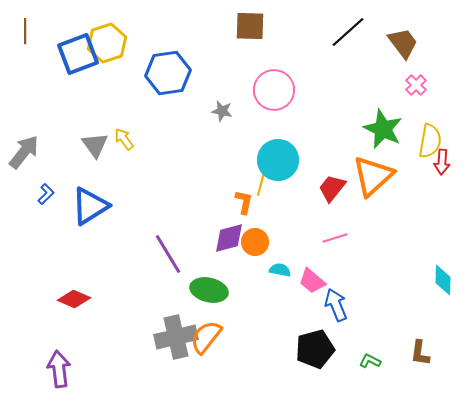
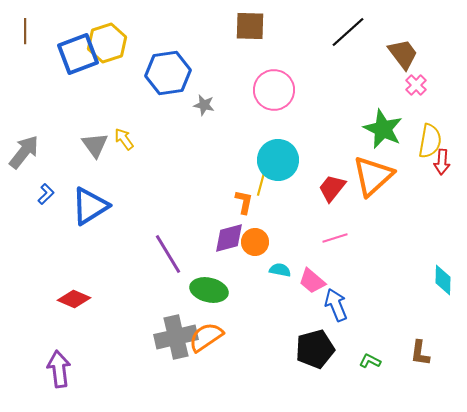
brown trapezoid: moved 11 px down
gray star: moved 18 px left, 6 px up
orange semicircle: rotated 18 degrees clockwise
